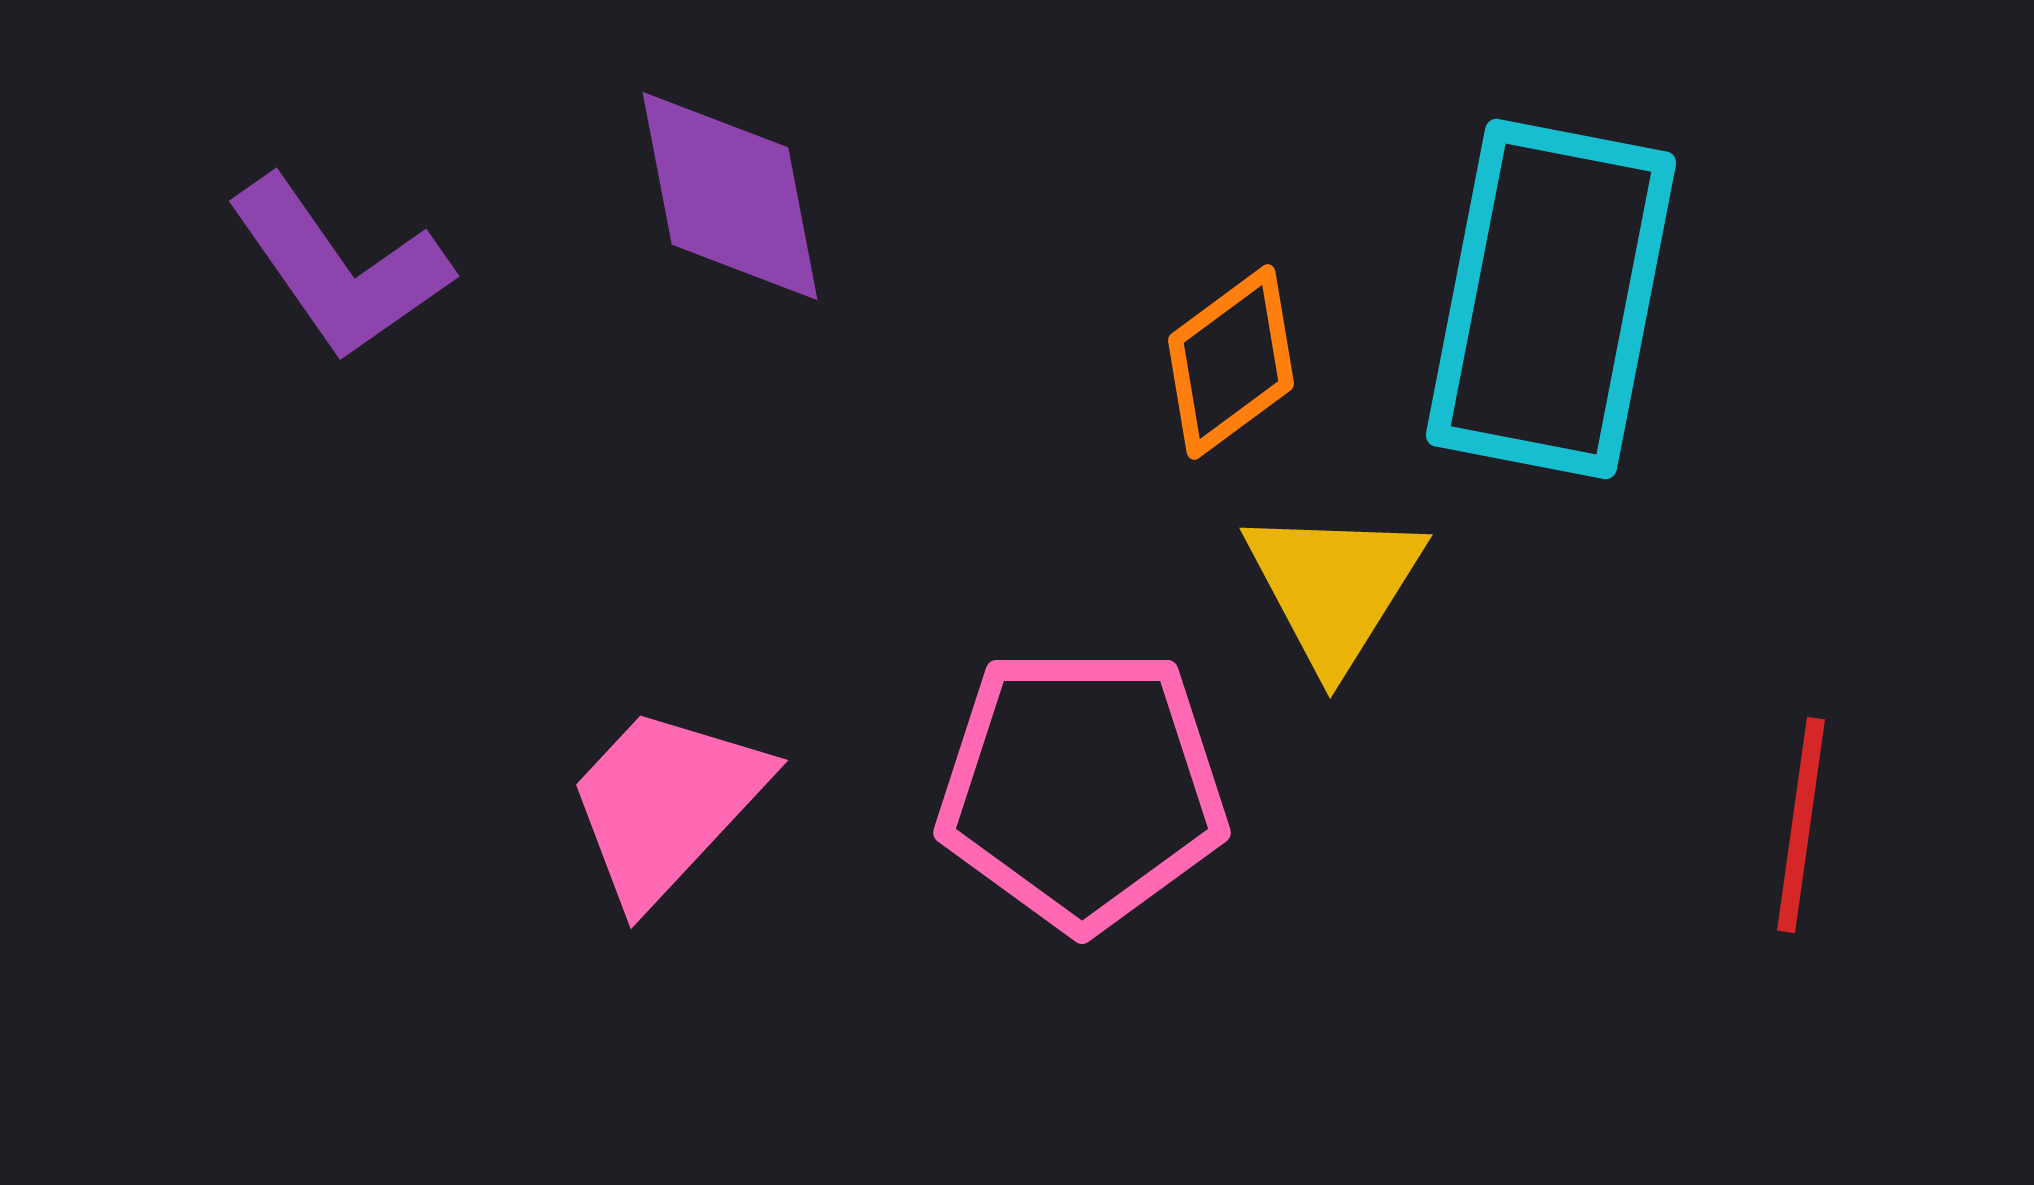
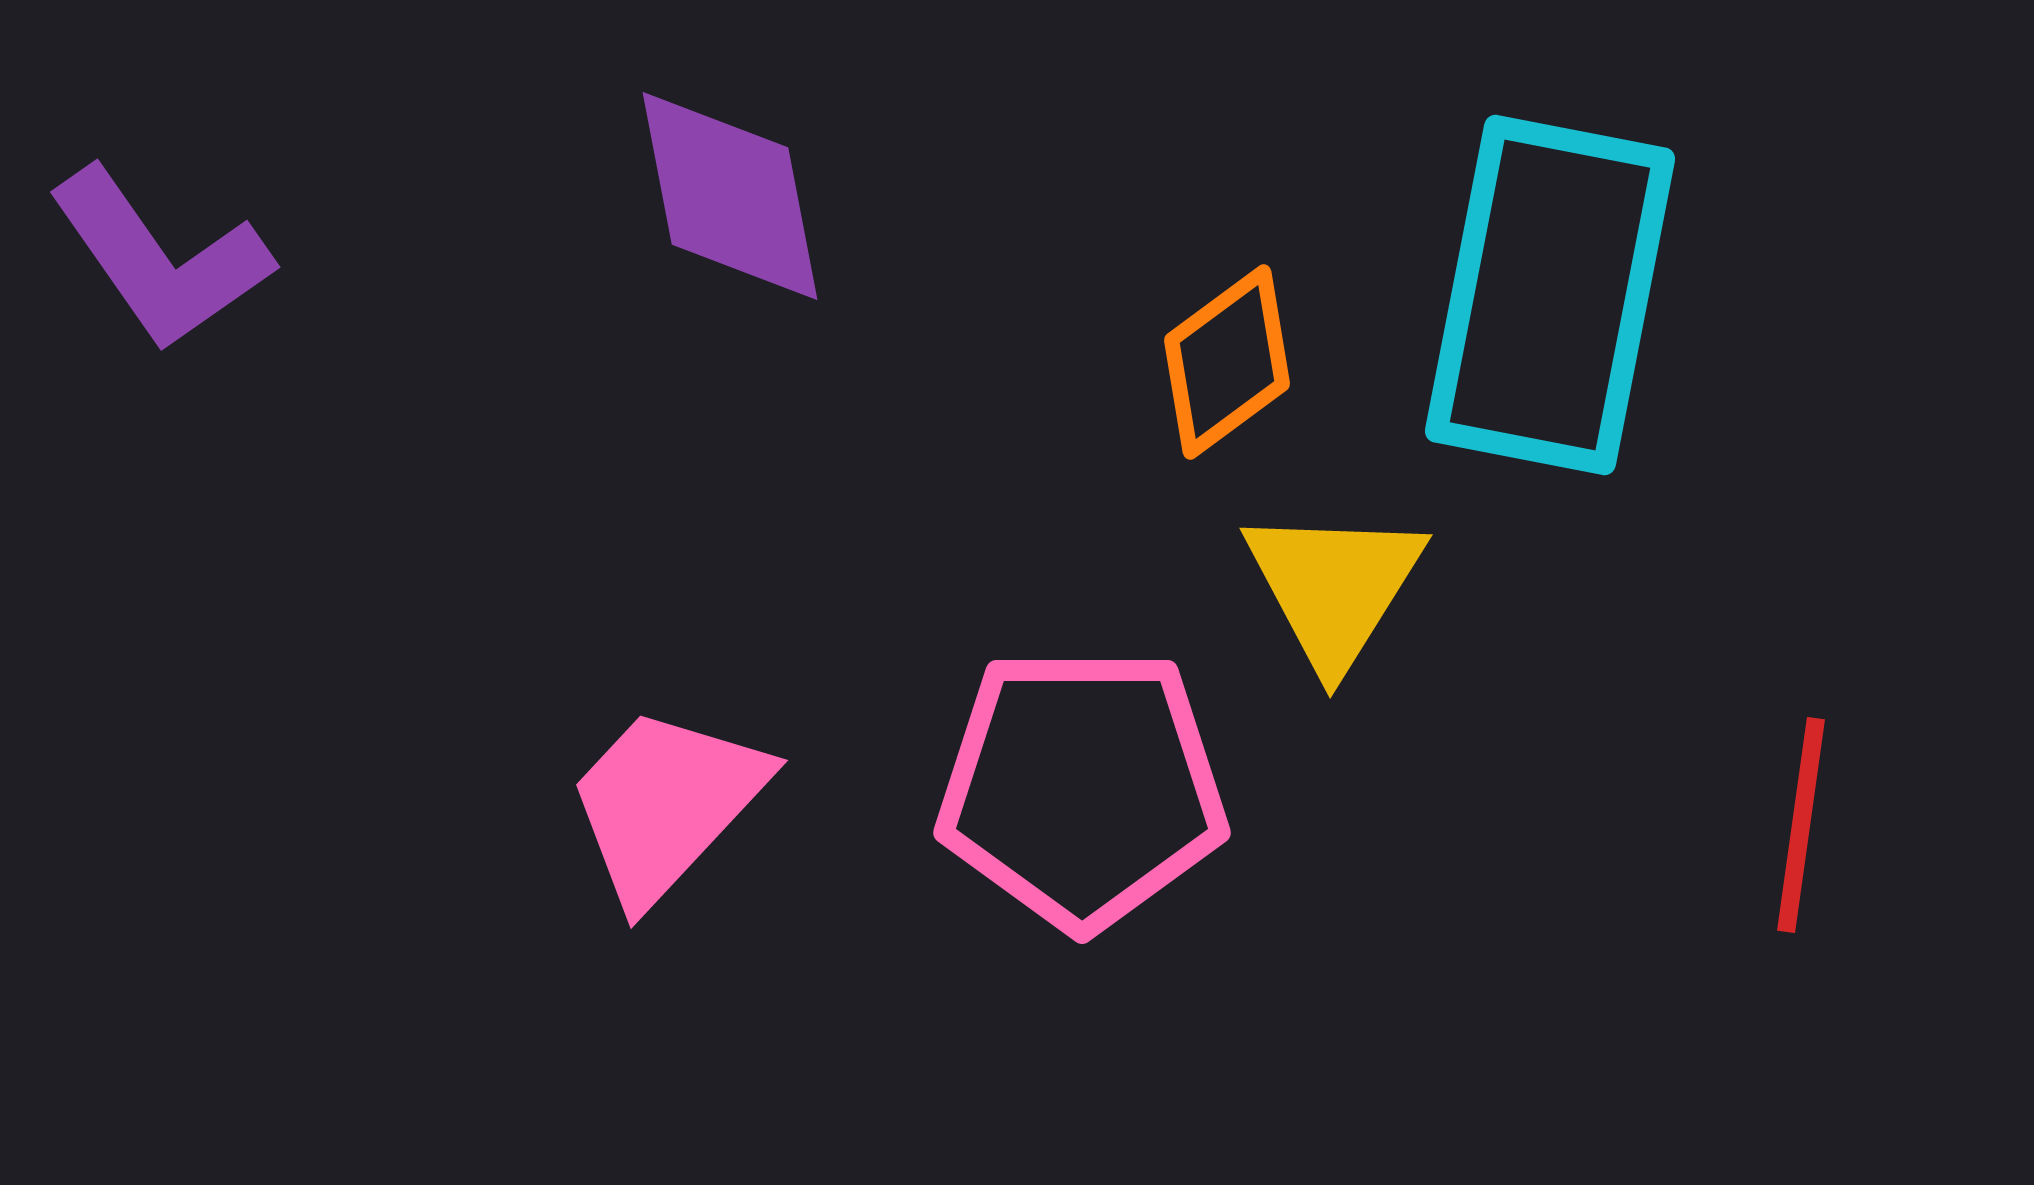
purple L-shape: moved 179 px left, 9 px up
cyan rectangle: moved 1 px left, 4 px up
orange diamond: moved 4 px left
